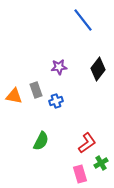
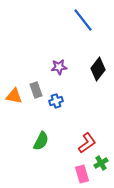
pink rectangle: moved 2 px right
